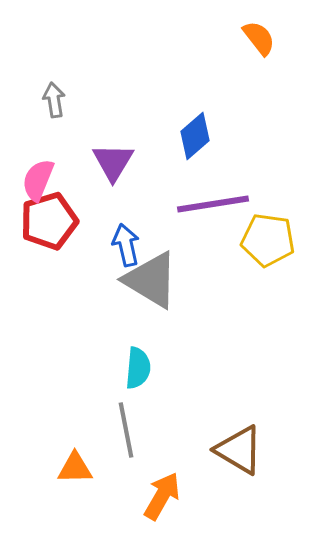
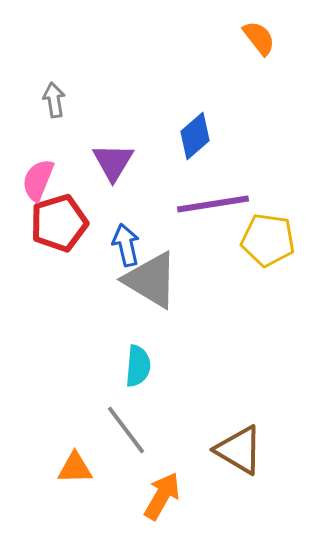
red pentagon: moved 10 px right, 2 px down
cyan semicircle: moved 2 px up
gray line: rotated 26 degrees counterclockwise
